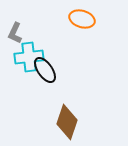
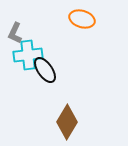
cyan cross: moved 1 px left, 2 px up
brown diamond: rotated 12 degrees clockwise
